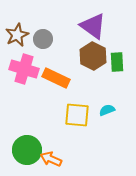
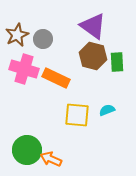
brown hexagon: rotated 12 degrees counterclockwise
